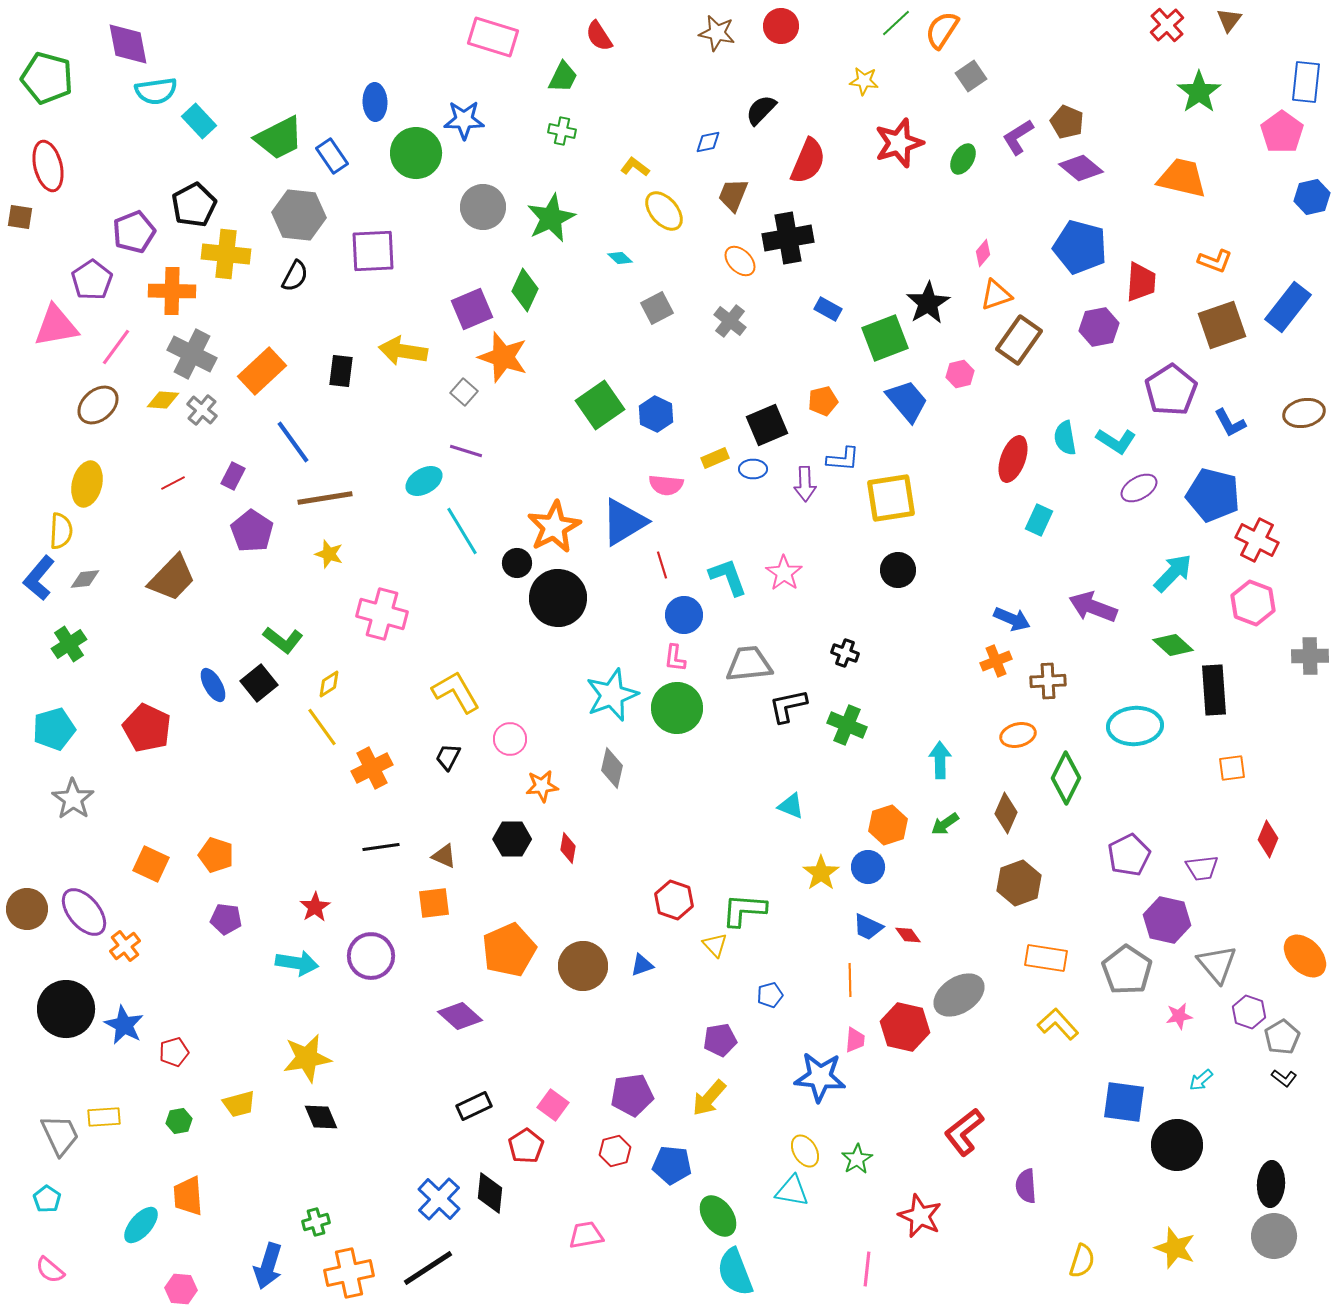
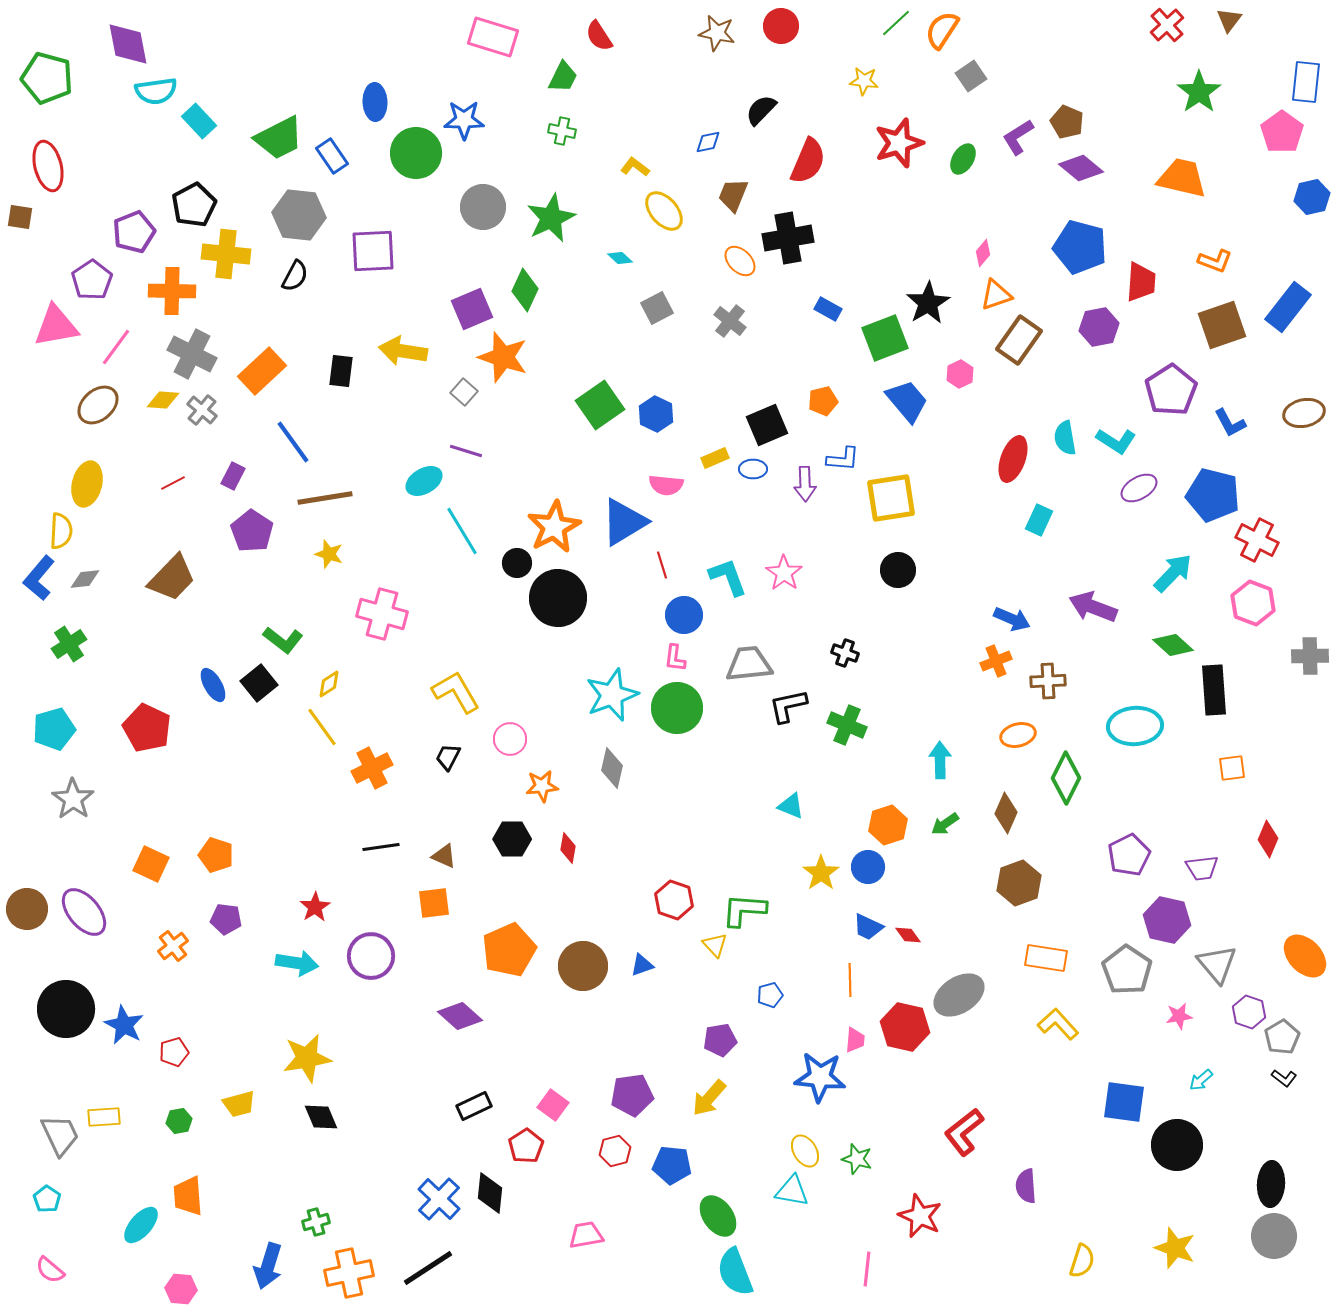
pink hexagon at (960, 374): rotated 12 degrees counterclockwise
orange cross at (125, 946): moved 48 px right
green star at (857, 1159): rotated 24 degrees counterclockwise
